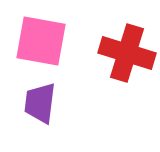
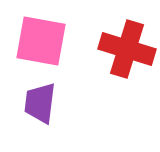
red cross: moved 4 px up
